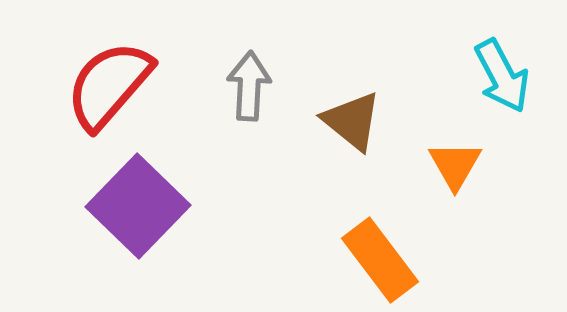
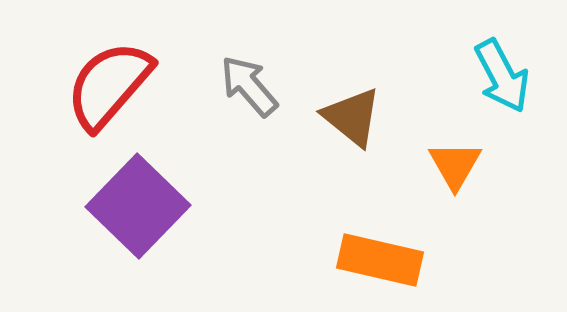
gray arrow: rotated 44 degrees counterclockwise
brown triangle: moved 4 px up
orange rectangle: rotated 40 degrees counterclockwise
